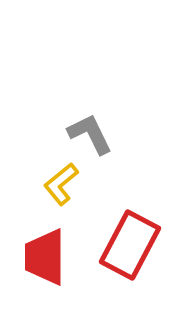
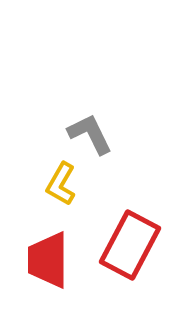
yellow L-shape: rotated 21 degrees counterclockwise
red trapezoid: moved 3 px right, 3 px down
